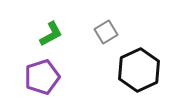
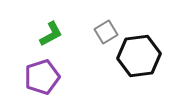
black hexagon: moved 14 px up; rotated 18 degrees clockwise
